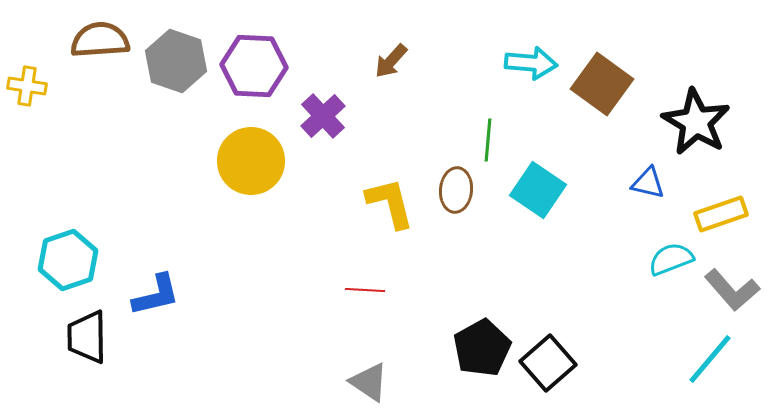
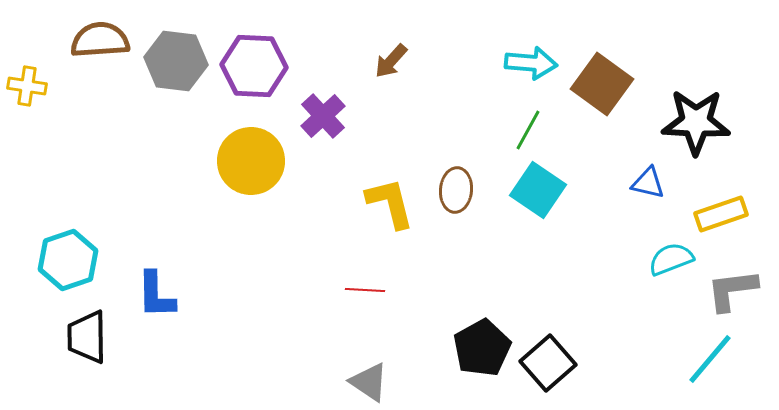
gray hexagon: rotated 12 degrees counterclockwise
black star: rotated 28 degrees counterclockwise
green line: moved 40 px right, 10 px up; rotated 24 degrees clockwise
gray L-shape: rotated 124 degrees clockwise
blue L-shape: rotated 102 degrees clockwise
